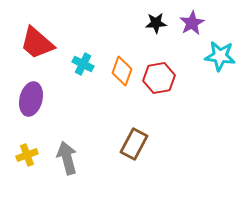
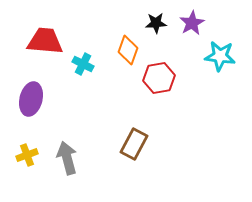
red trapezoid: moved 8 px right, 2 px up; rotated 144 degrees clockwise
orange diamond: moved 6 px right, 21 px up
